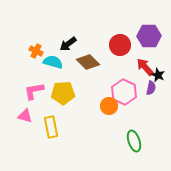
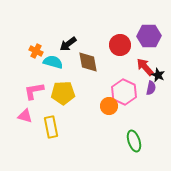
brown diamond: rotated 35 degrees clockwise
